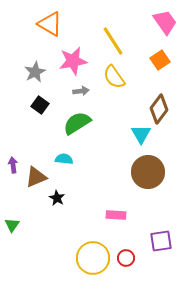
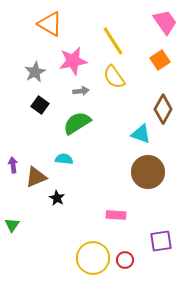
brown diamond: moved 4 px right; rotated 8 degrees counterclockwise
cyan triangle: rotated 40 degrees counterclockwise
red circle: moved 1 px left, 2 px down
